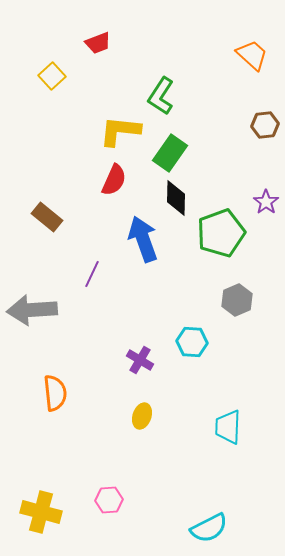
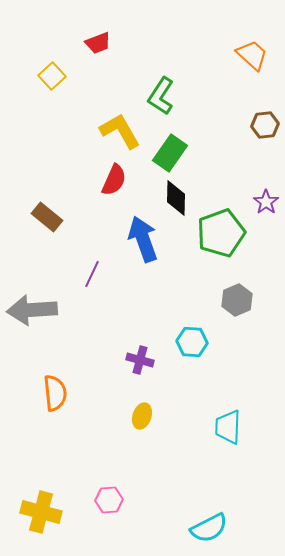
yellow L-shape: rotated 54 degrees clockwise
purple cross: rotated 16 degrees counterclockwise
